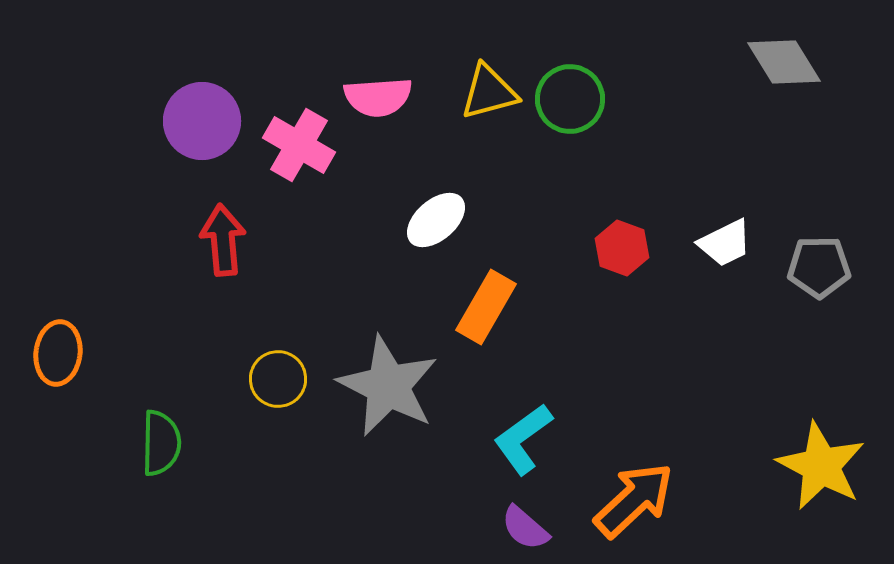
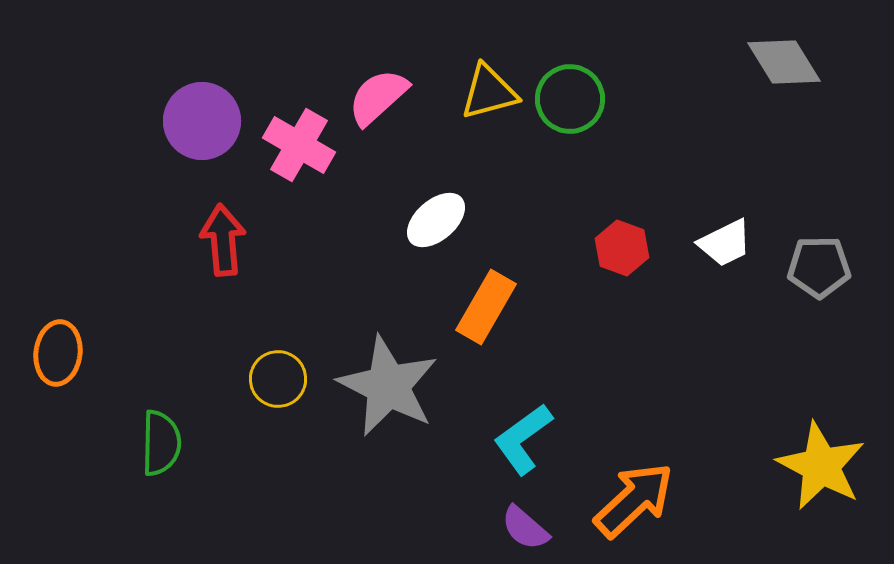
pink semicircle: rotated 142 degrees clockwise
